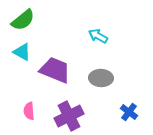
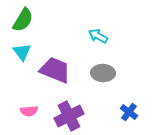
green semicircle: rotated 20 degrees counterclockwise
cyan triangle: rotated 24 degrees clockwise
gray ellipse: moved 2 px right, 5 px up
pink semicircle: rotated 90 degrees counterclockwise
